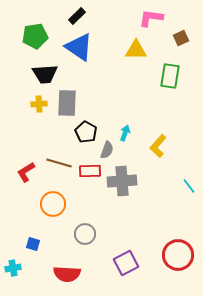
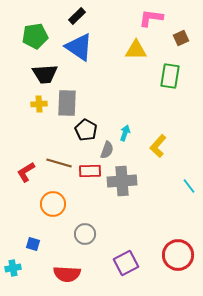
black pentagon: moved 2 px up
